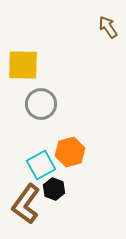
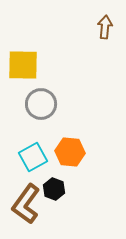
brown arrow: moved 3 px left; rotated 40 degrees clockwise
orange hexagon: rotated 20 degrees clockwise
cyan square: moved 8 px left, 8 px up
